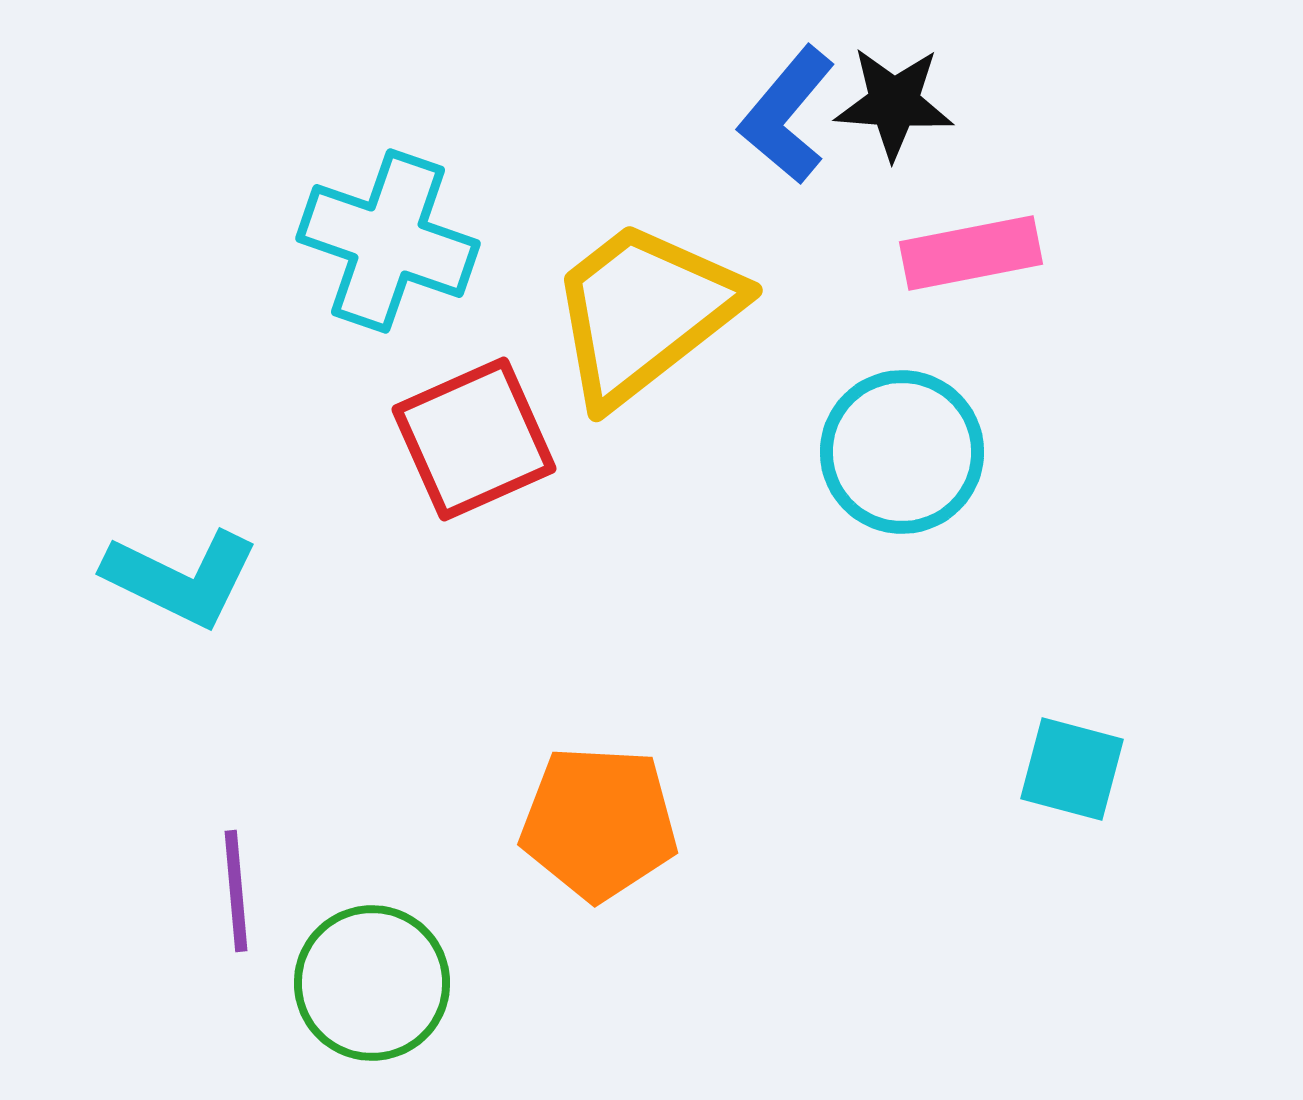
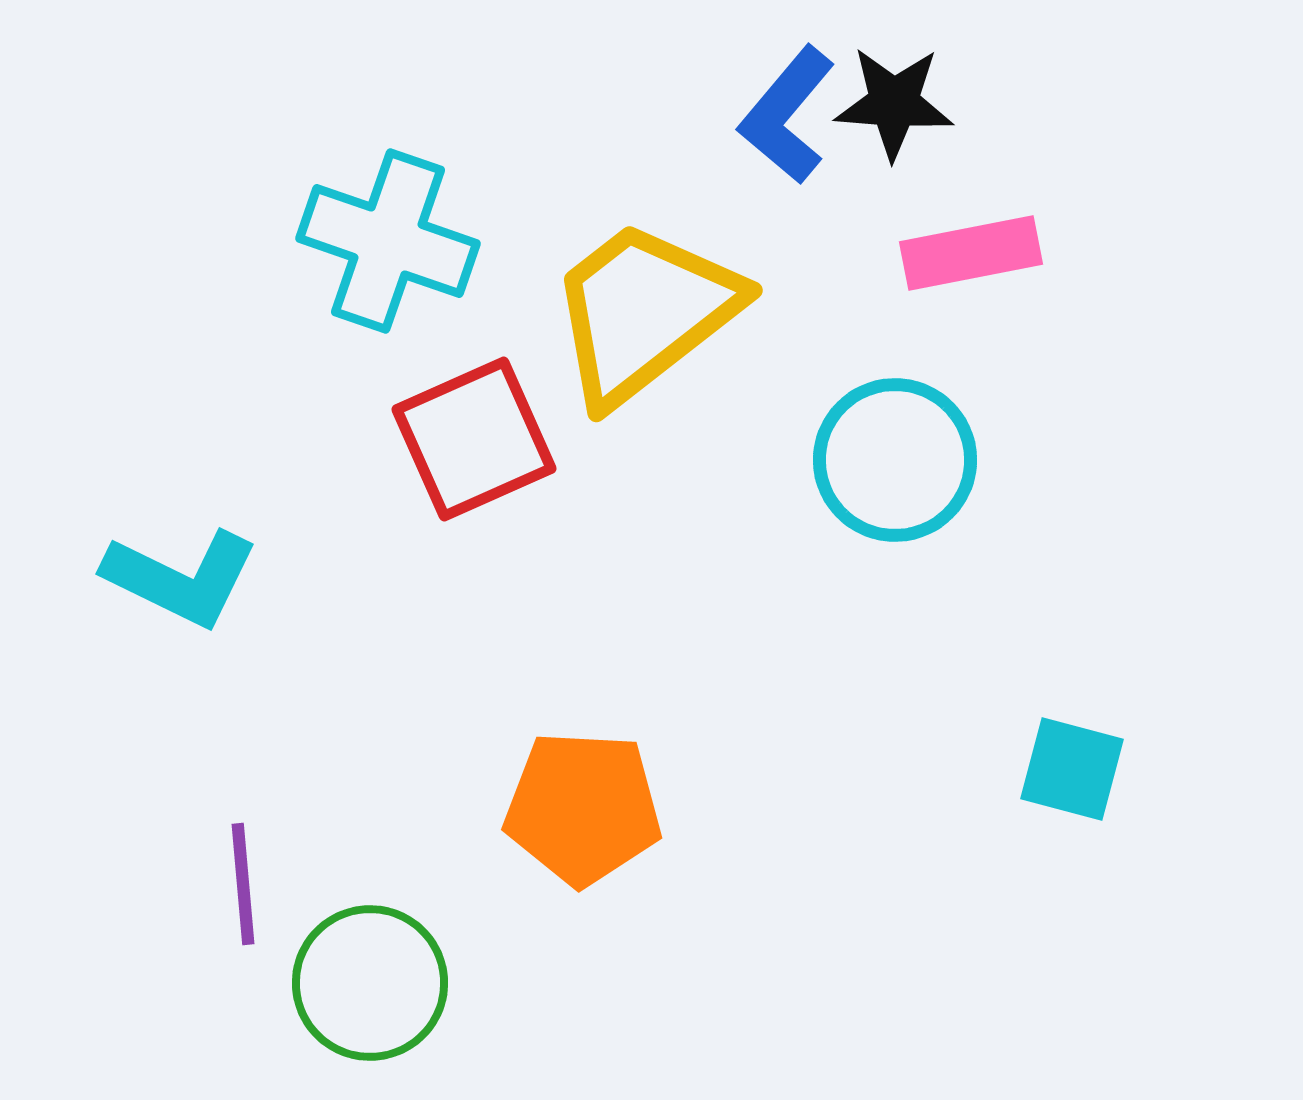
cyan circle: moved 7 px left, 8 px down
orange pentagon: moved 16 px left, 15 px up
purple line: moved 7 px right, 7 px up
green circle: moved 2 px left
